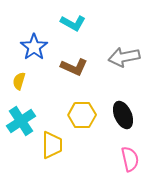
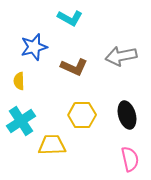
cyan L-shape: moved 3 px left, 5 px up
blue star: rotated 20 degrees clockwise
gray arrow: moved 3 px left, 1 px up
yellow semicircle: rotated 18 degrees counterclockwise
black ellipse: moved 4 px right; rotated 8 degrees clockwise
yellow trapezoid: rotated 92 degrees counterclockwise
